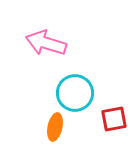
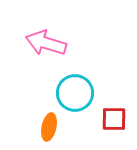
red square: rotated 12 degrees clockwise
orange ellipse: moved 6 px left
